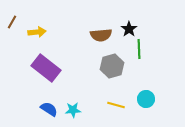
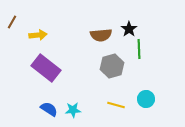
yellow arrow: moved 1 px right, 3 px down
